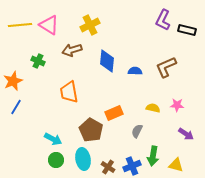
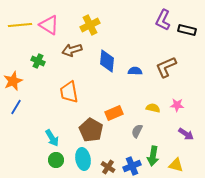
cyan arrow: moved 1 px left, 1 px up; rotated 30 degrees clockwise
